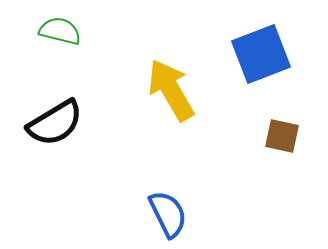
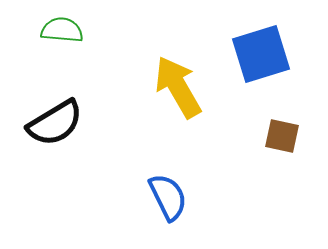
green semicircle: moved 2 px right, 1 px up; rotated 9 degrees counterclockwise
blue square: rotated 4 degrees clockwise
yellow arrow: moved 7 px right, 3 px up
blue semicircle: moved 17 px up
